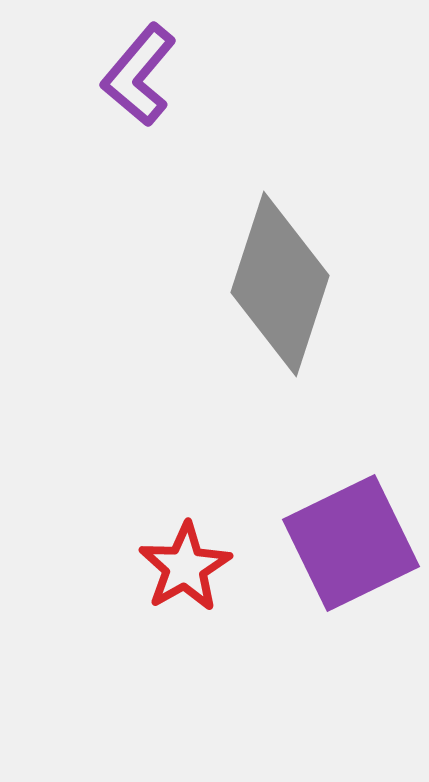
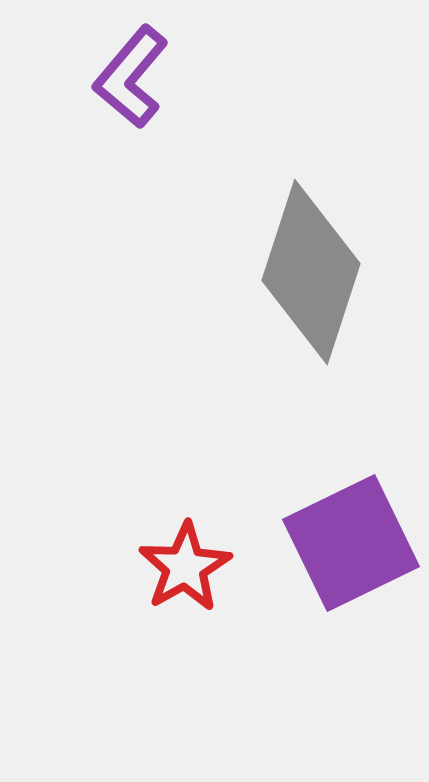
purple L-shape: moved 8 px left, 2 px down
gray diamond: moved 31 px right, 12 px up
